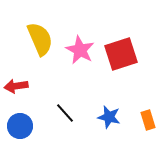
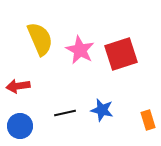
red arrow: moved 2 px right
black line: rotated 60 degrees counterclockwise
blue star: moved 7 px left, 7 px up
